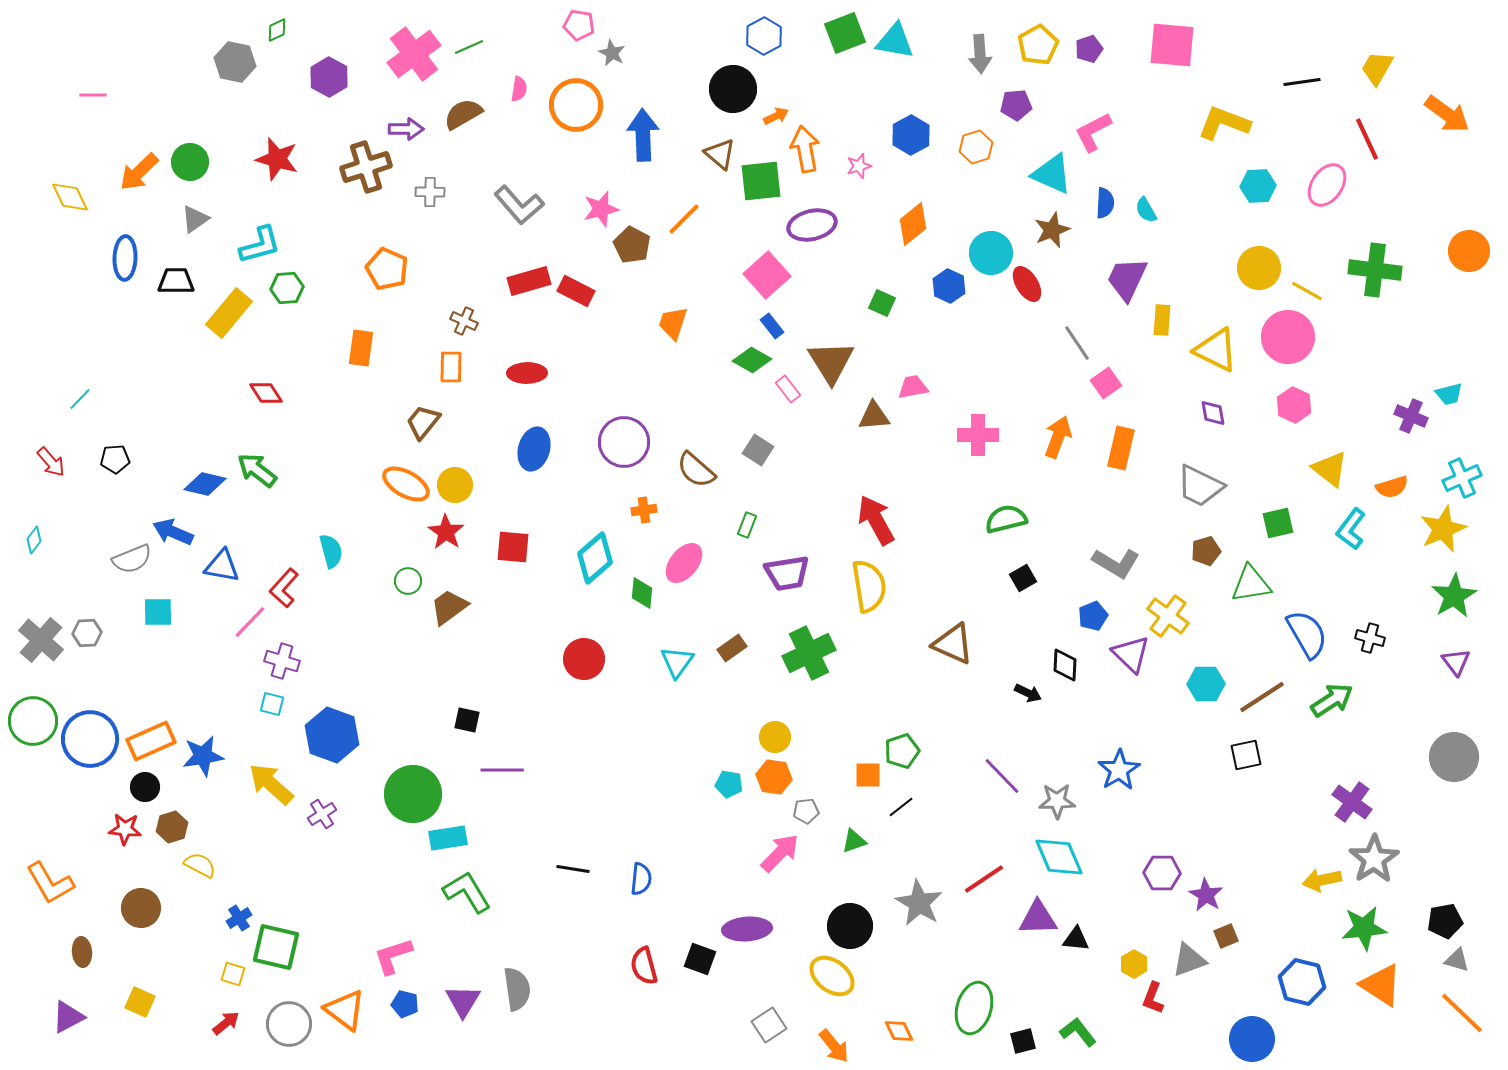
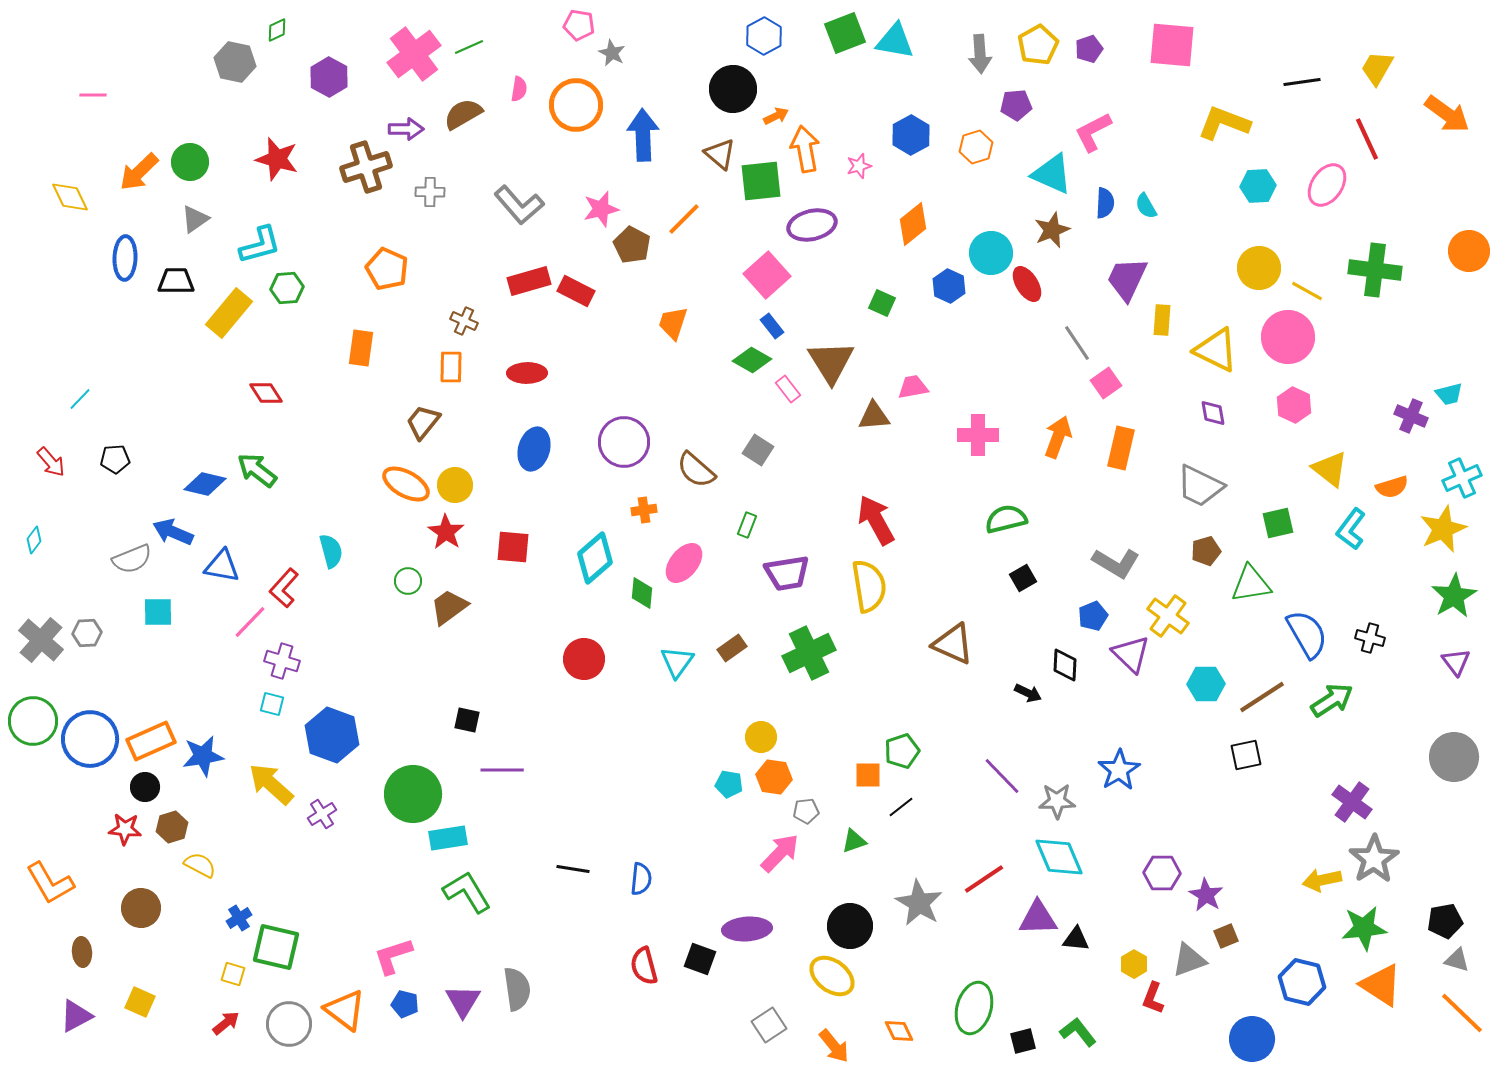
cyan semicircle at (1146, 210): moved 4 px up
yellow circle at (775, 737): moved 14 px left
purple triangle at (68, 1017): moved 8 px right, 1 px up
